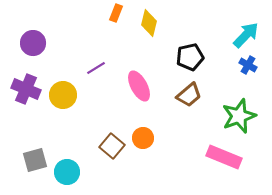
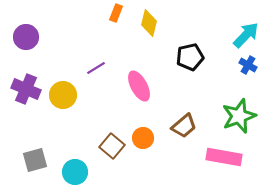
purple circle: moved 7 px left, 6 px up
brown trapezoid: moved 5 px left, 31 px down
pink rectangle: rotated 12 degrees counterclockwise
cyan circle: moved 8 px right
